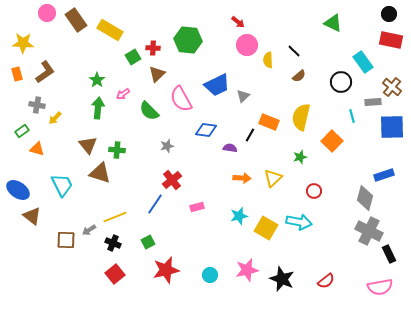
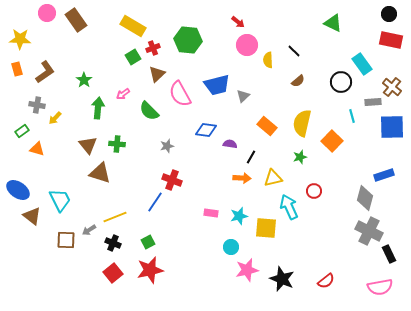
yellow rectangle at (110, 30): moved 23 px right, 4 px up
yellow star at (23, 43): moved 3 px left, 4 px up
red cross at (153, 48): rotated 24 degrees counterclockwise
cyan rectangle at (363, 62): moved 1 px left, 2 px down
orange rectangle at (17, 74): moved 5 px up
brown semicircle at (299, 76): moved 1 px left, 5 px down
green star at (97, 80): moved 13 px left
blue trapezoid at (217, 85): rotated 12 degrees clockwise
pink semicircle at (181, 99): moved 1 px left, 5 px up
yellow semicircle at (301, 117): moved 1 px right, 6 px down
orange rectangle at (269, 122): moved 2 px left, 4 px down; rotated 18 degrees clockwise
black line at (250, 135): moved 1 px right, 22 px down
purple semicircle at (230, 148): moved 4 px up
green cross at (117, 150): moved 6 px up
yellow triangle at (273, 178): rotated 30 degrees clockwise
red cross at (172, 180): rotated 30 degrees counterclockwise
cyan trapezoid at (62, 185): moved 2 px left, 15 px down
blue line at (155, 204): moved 2 px up
pink rectangle at (197, 207): moved 14 px right, 6 px down; rotated 24 degrees clockwise
cyan arrow at (299, 222): moved 10 px left, 15 px up; rotated 125 degrees counterclockwise
yellow square at (266, 228): rotated 25 degrees counterclockwise
red star at (166, 270): moved 16 px left
red square at (115, 274): moved 2 px left, 1 px up
cyan circle at (210, 275): moved 21 px right, 28 px up
